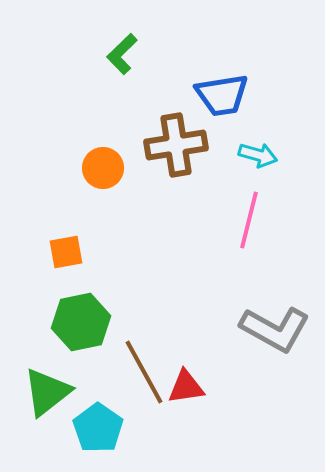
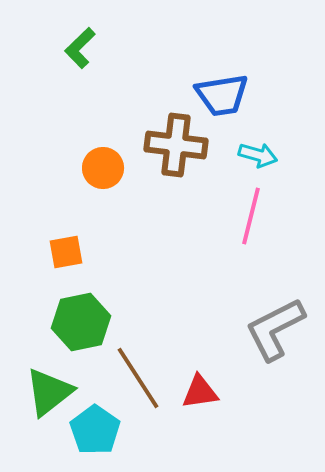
green L-shape: moved 42 px left, 6 px up
brown cross: rotated 16 degrees clockwise
pink line: moved 2 px right, 4 px up
gray L-shape: rotated 124 degrees clockwise
brown line: moved 6 px left, 6 px down; rotated 4 degrees counterclockwise
red triangle: moved 14 px right, 5 px down
green triangle: moved 2 px right
cyan pentagon: moved 3 px left, 2 px down
